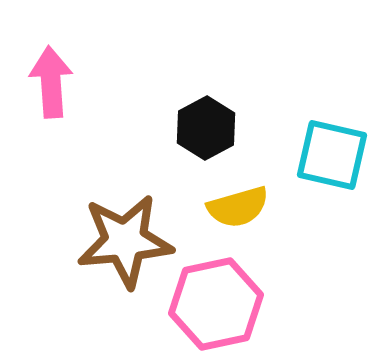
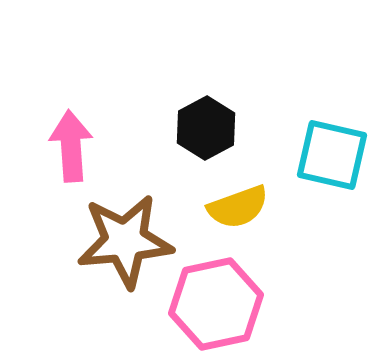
pink arrow: moved 20 px right, 64 px down
yellow semicircle: rotated 4 degrees counterclockwise
